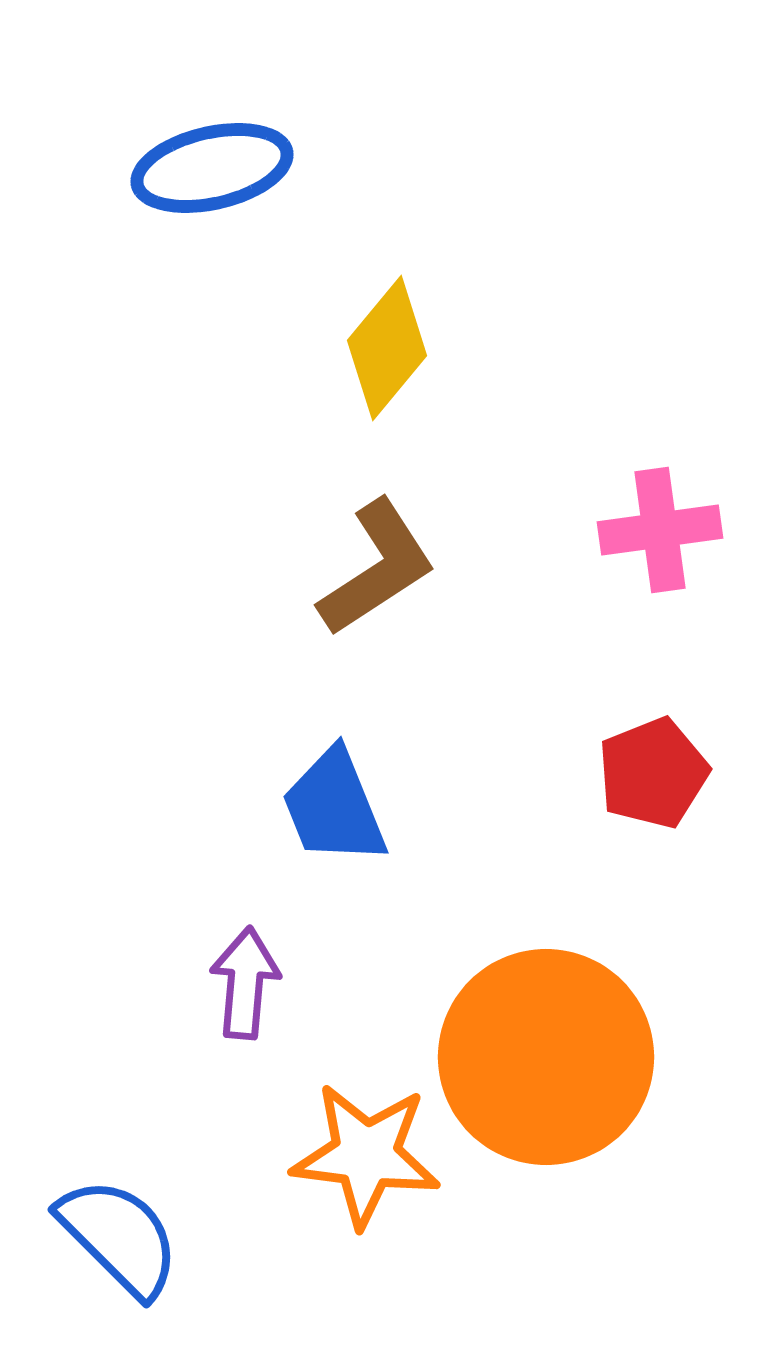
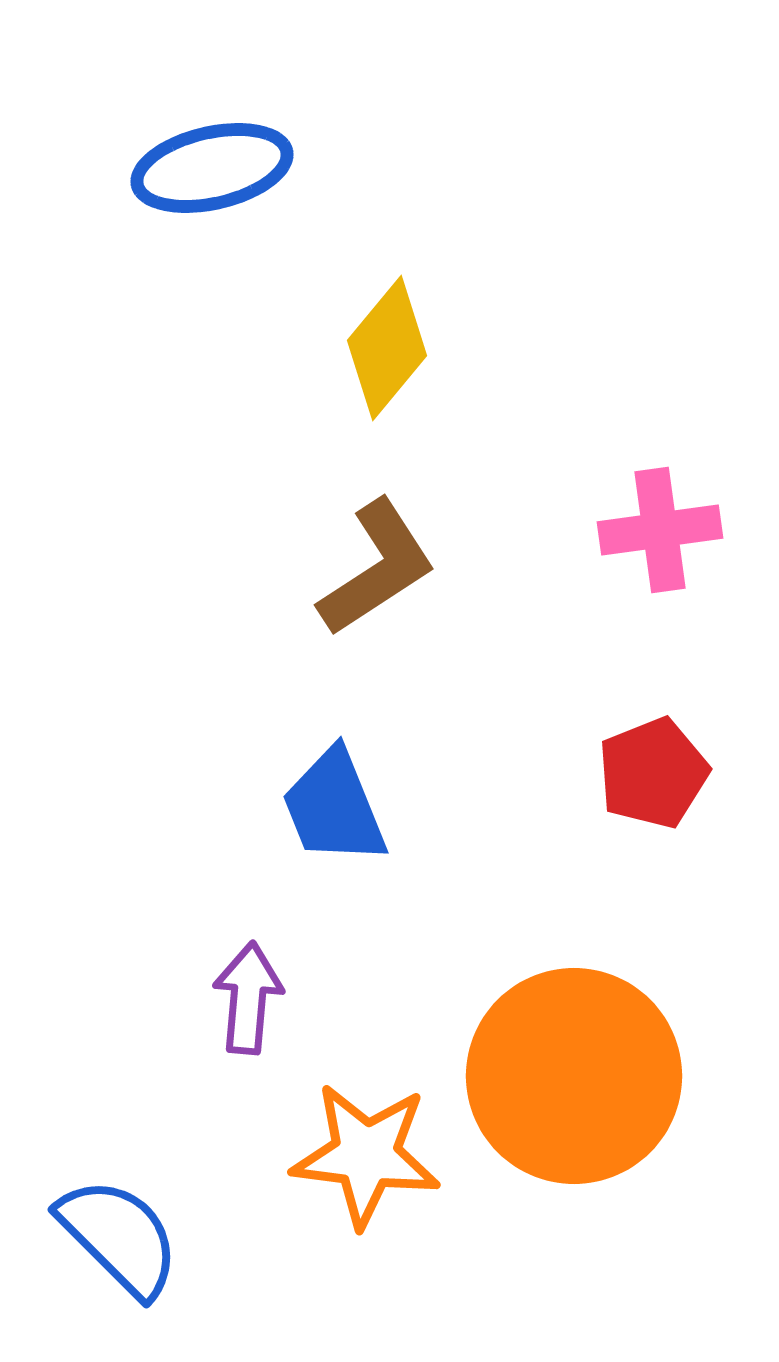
purple arrow: moved 3 px right, 15 px down
orange circle: moved 28 px right, 19 px down
